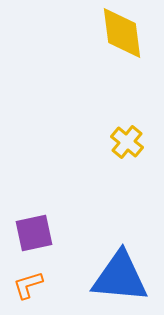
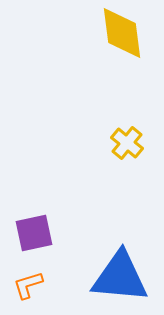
yellow cross: moved 1 px down
